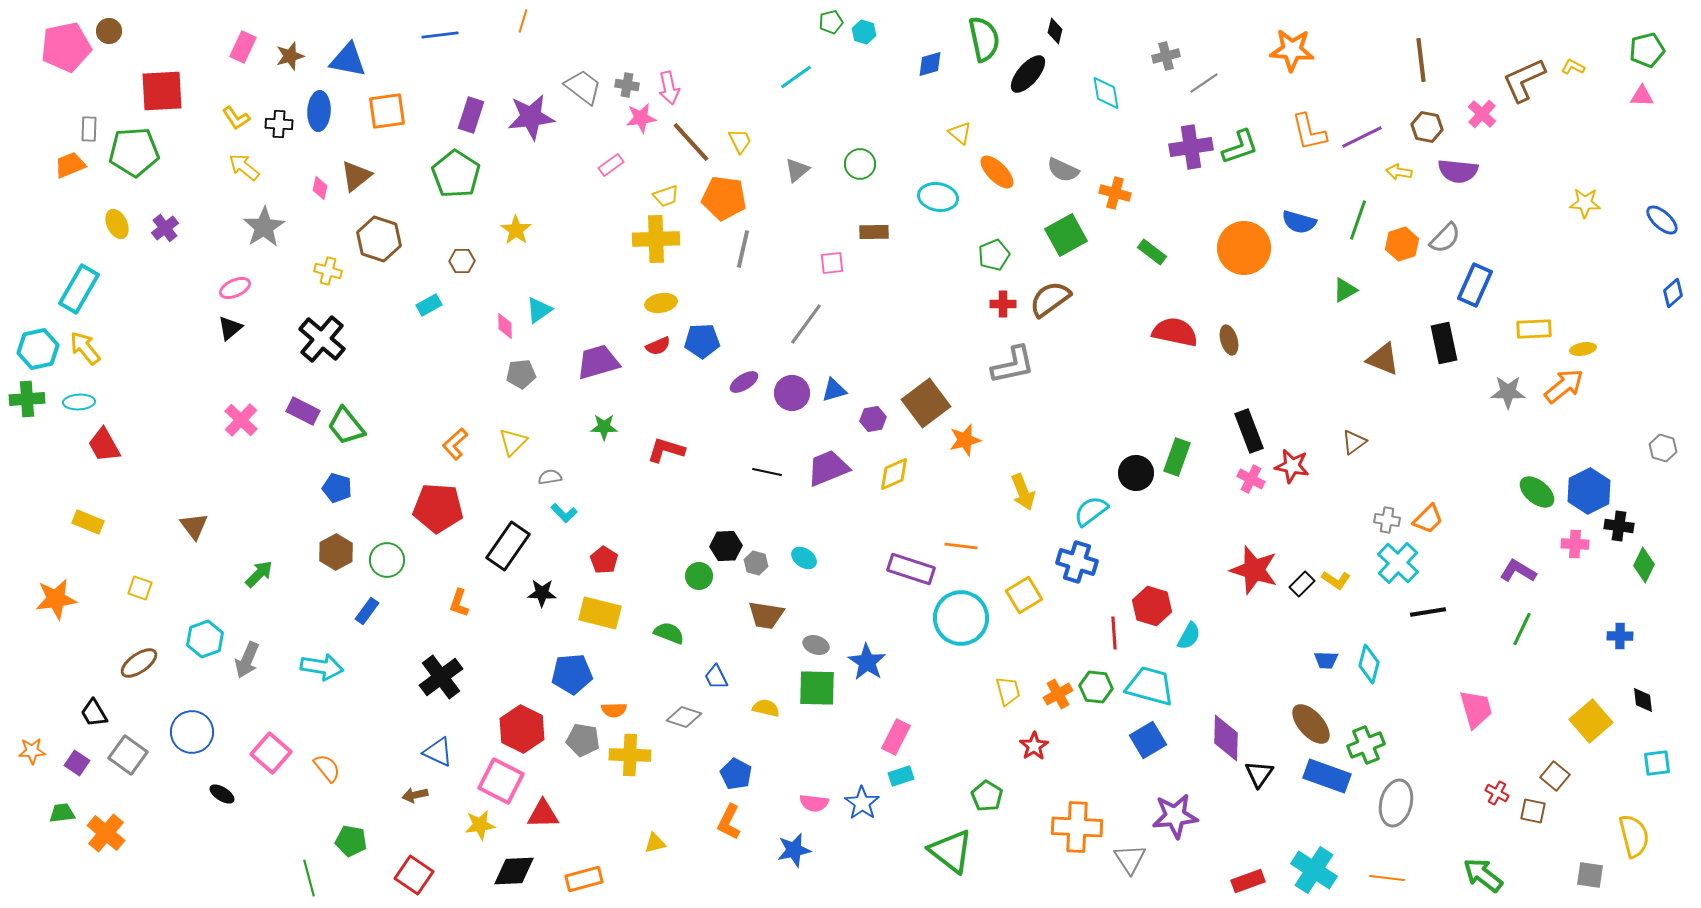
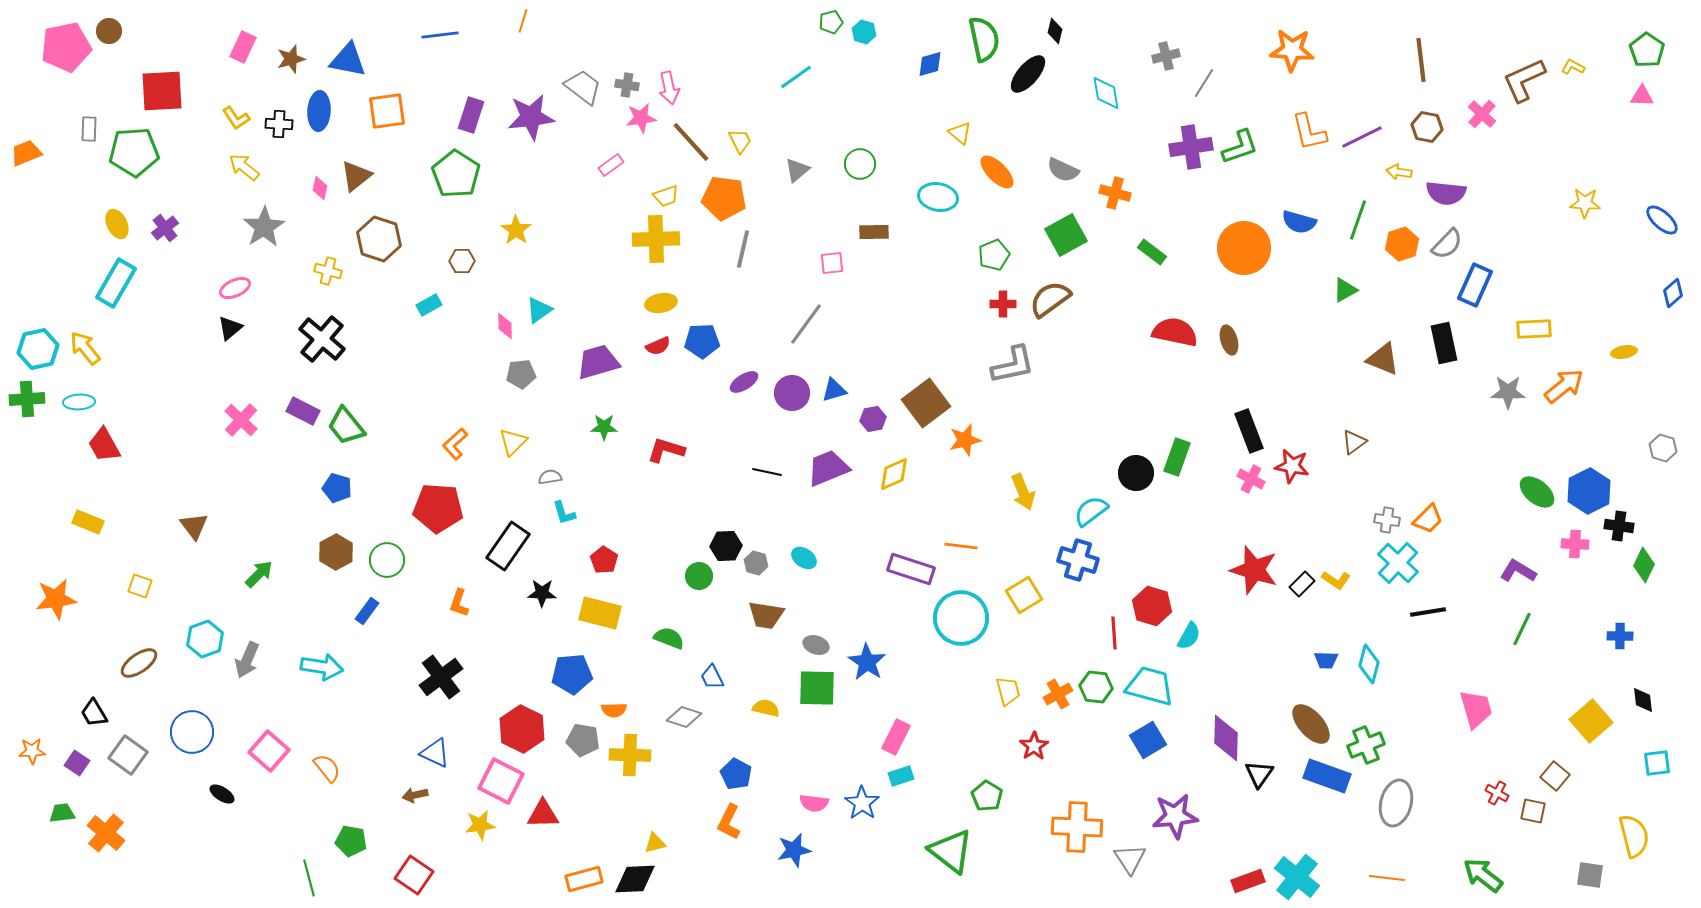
green pentagon at (1647, 50): rotated 24 degrees counterclockwise
brown star at (290, 56): moved 1 px right, 3 px down
gray line at (1204, 83): rotated 24 degrees counterclockwise
orange trapezoid at (70, 165): moved 44 px left, 12 px up
purple semicircle at (1458, 171): moved 12 px left, 22 px down
gray semicircle at (1445, 238): moved 2 px right, 6 px down
cyan rectangle at (79, 289): moved 37 px right, 6 px up
yellow ellipse at (1583, 349): moved 41 px right, 3 px down
cyan L-shape at (564, 513): rotated 28 degrees clockwise
blue cross at (1077, 562): moved 1 px right, 2 px up
yellow square at (140, 588): moved 2 px up
green semicircle at (669, 633): moved 5 px down
blue trapezoid at (716, 677): moved 4 px left
blue triangle at (438, 752): moved 3 px left, 1 px down
pink square at (271, 753): moved 2 px left, 2 px up
cyan cross at (1314, 870): moved 17 px left, 7 px down; rotated 6 degrees clockwise
black diamond at (514, 871): moved 121 px right, 8 px down
